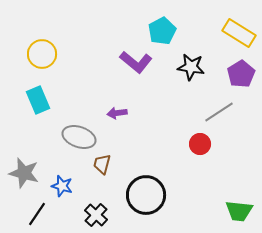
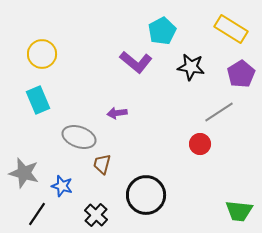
yellow rectangle: moved 8 px left, 4 px up
